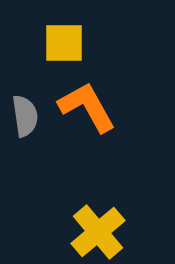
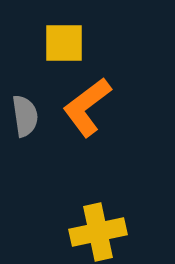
orange L-shape: rotated 98 degrees counterclockwise
yellow cross: rotated 28 degrees clockwise
